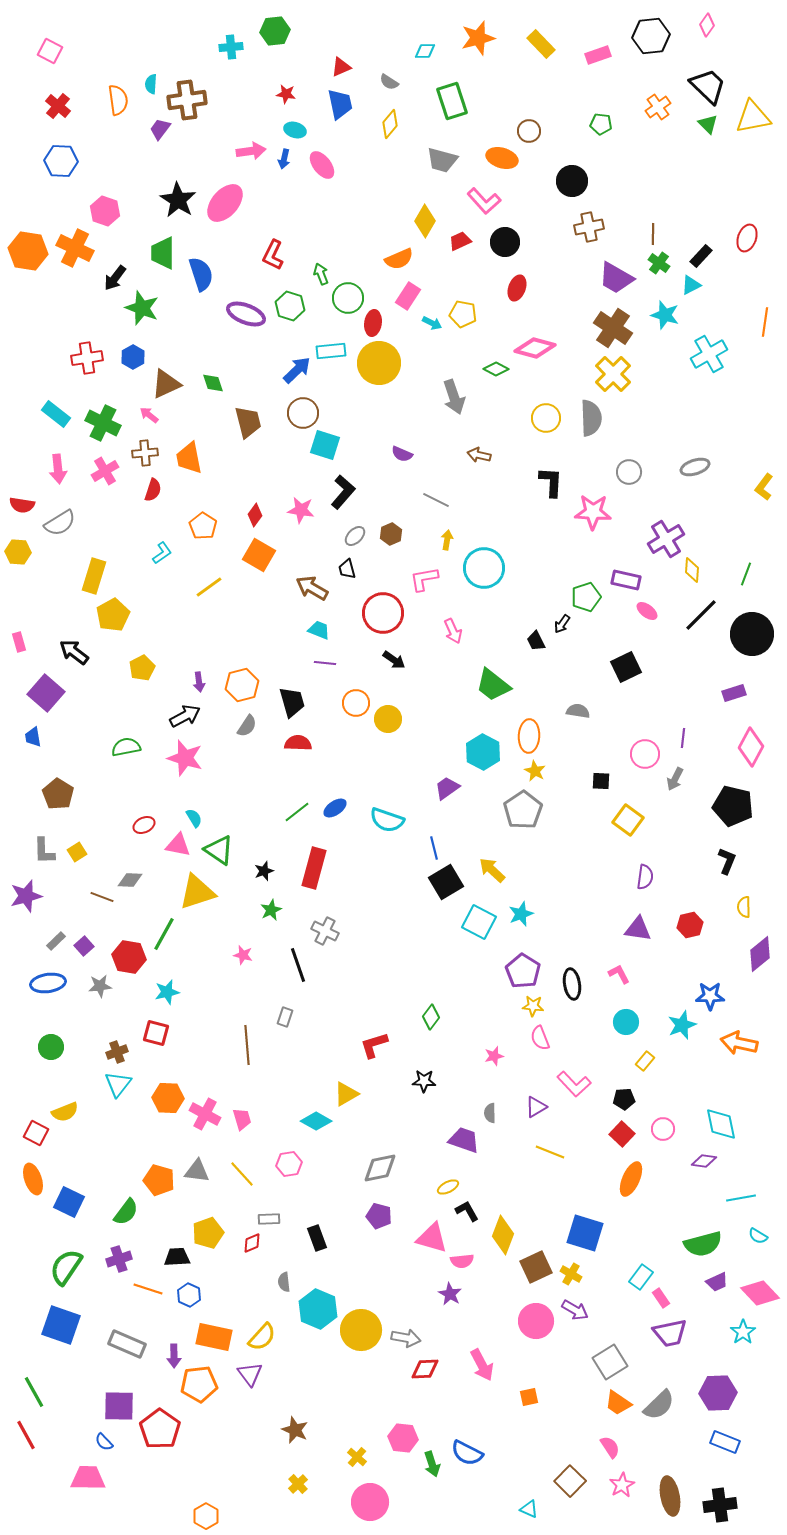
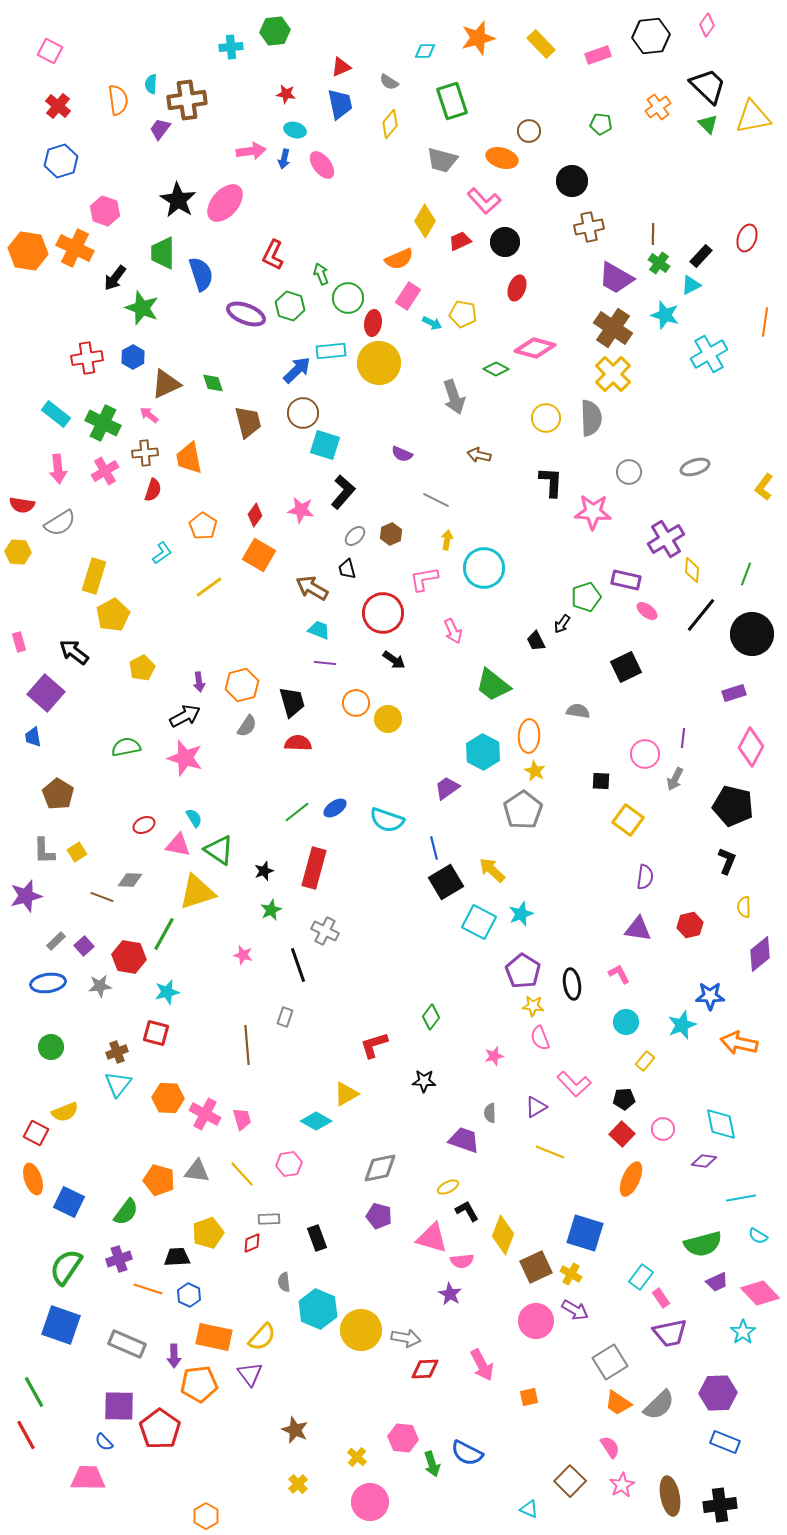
blue hexagon at (61, 161): rotated 20 degrees counterclockwise
black line at (701, 615): rotated 6 degrees counterclockwise
